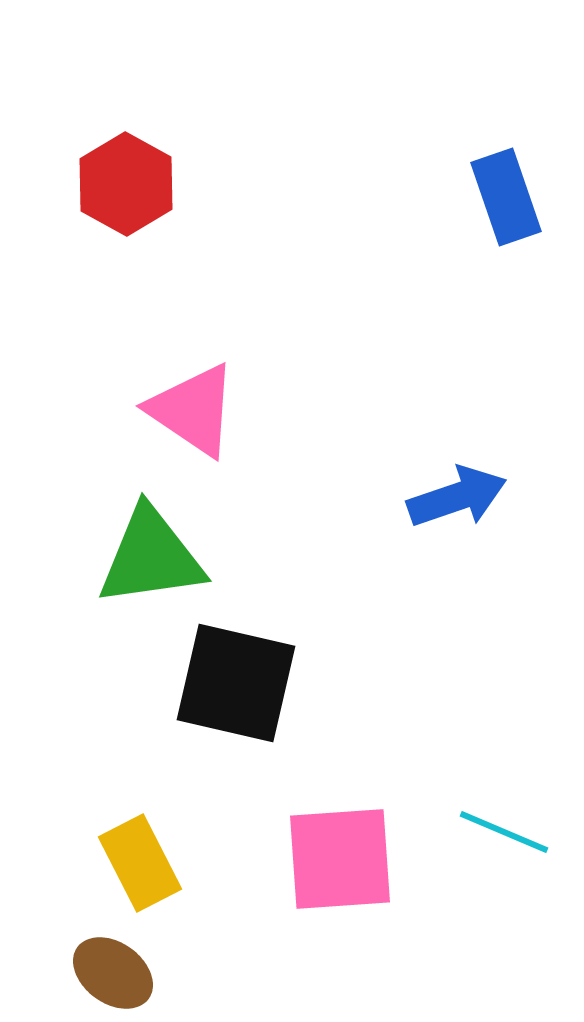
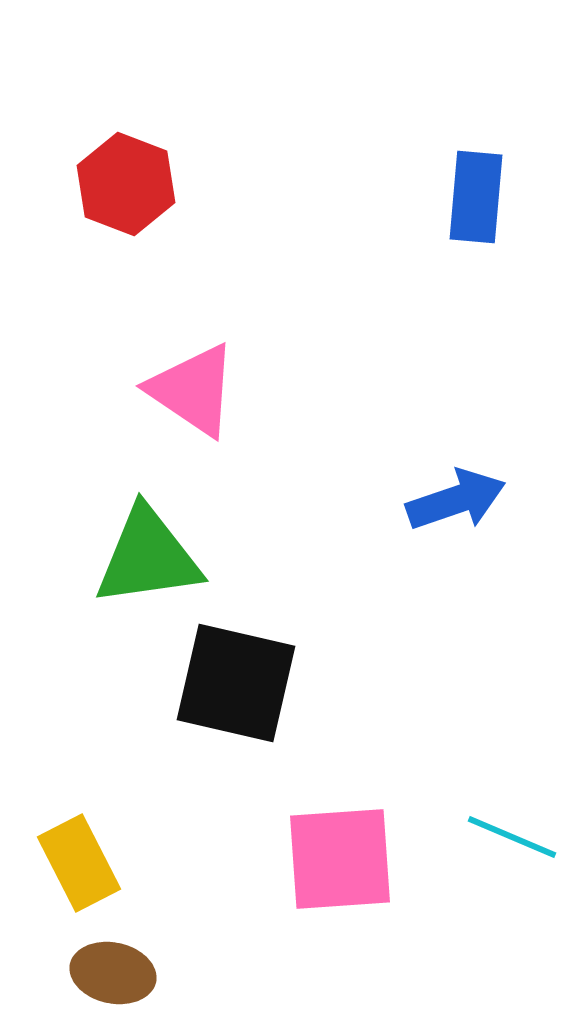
red hexagon: rotated 8 degrees counterclockwise
blue rectangle: moved 30 px left; rotated 24 degrees clockwise
pink triangle: moved 20 px up
blue arrow: moved 1 px left, 3 px down
green triangle: moved 3 px left
cyan line: moved 8 px right, 5 px down
yellow rectangle: moved 61 px left
brown ellipse: rotated 24 degrees counterclockwise
